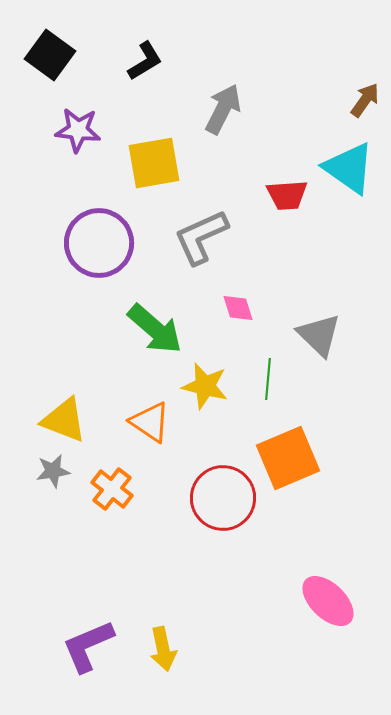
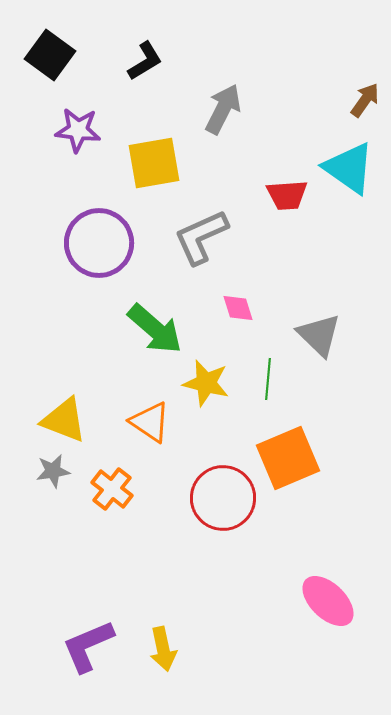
yellow star: moved 1 px right, 3 px up
